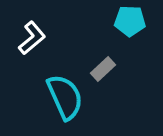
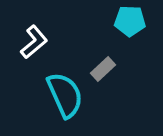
white L-shape: moved 2 px right, 4 px down
cyan semicircle: moved 2 px up
